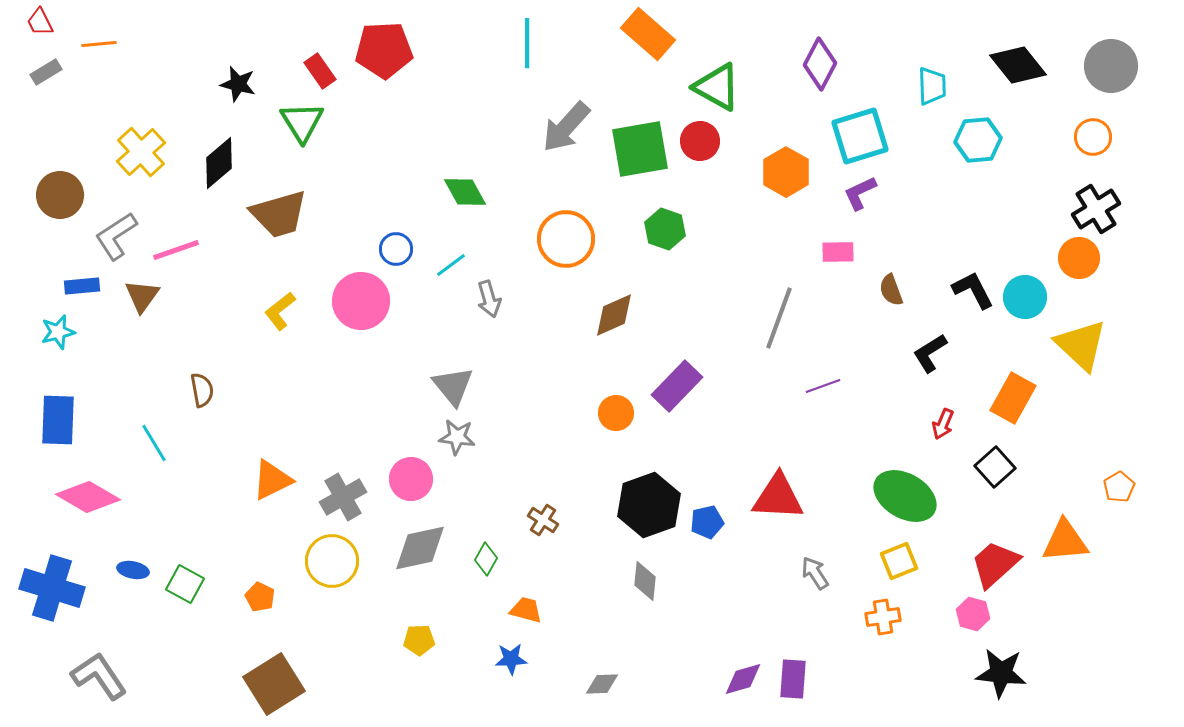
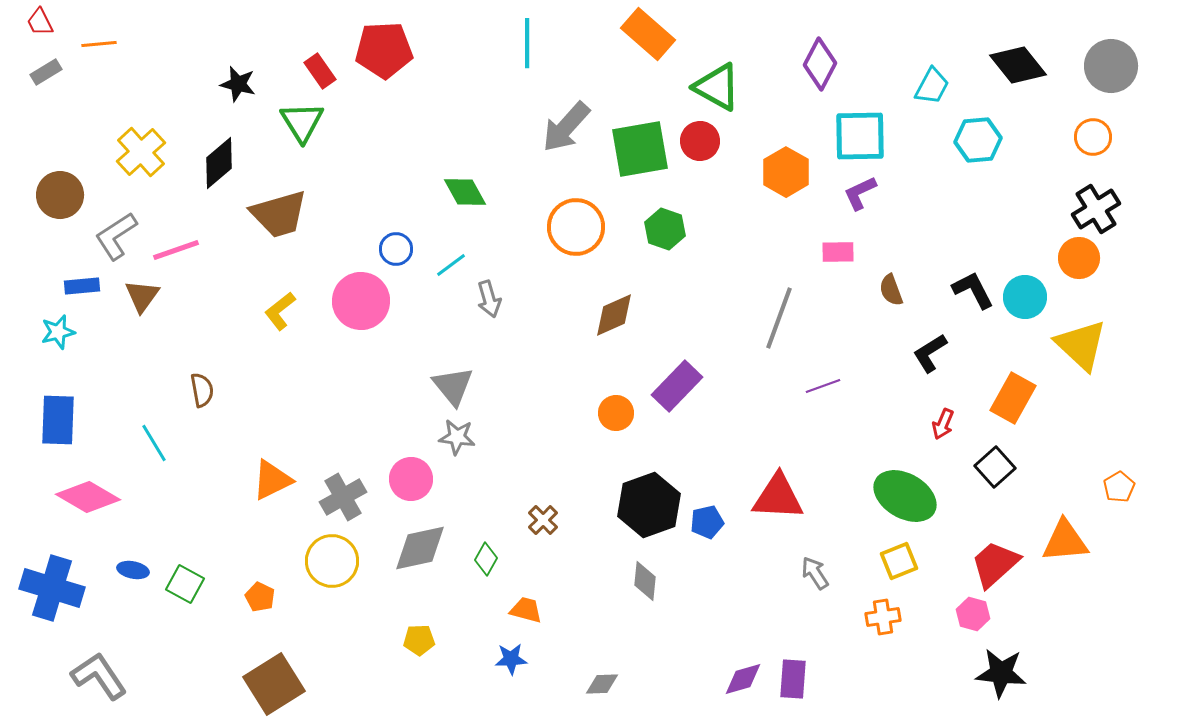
cyan trapezoid at (932, 86): rotated 30 degrees clockwise
cyan square at (860, 136): rotated 16 degrees clockwise
orange circle at (566, 239): moved 10 px right, 12 px up
brown cross at (543, 520): rotated 12 degrees clockwise
